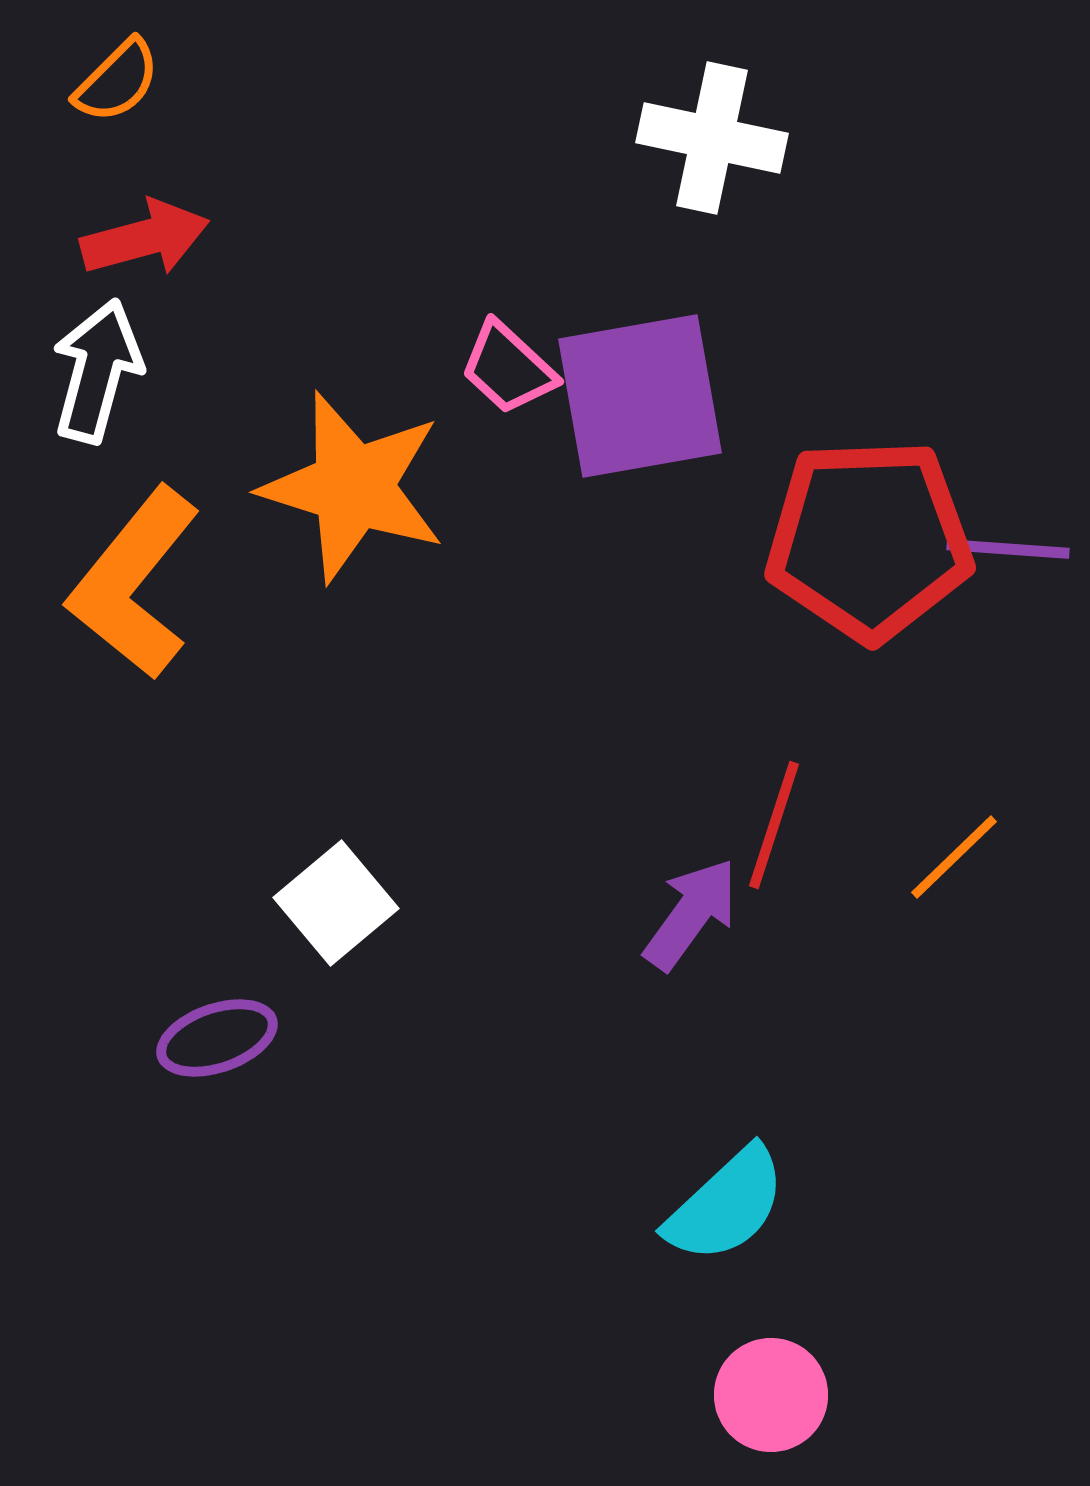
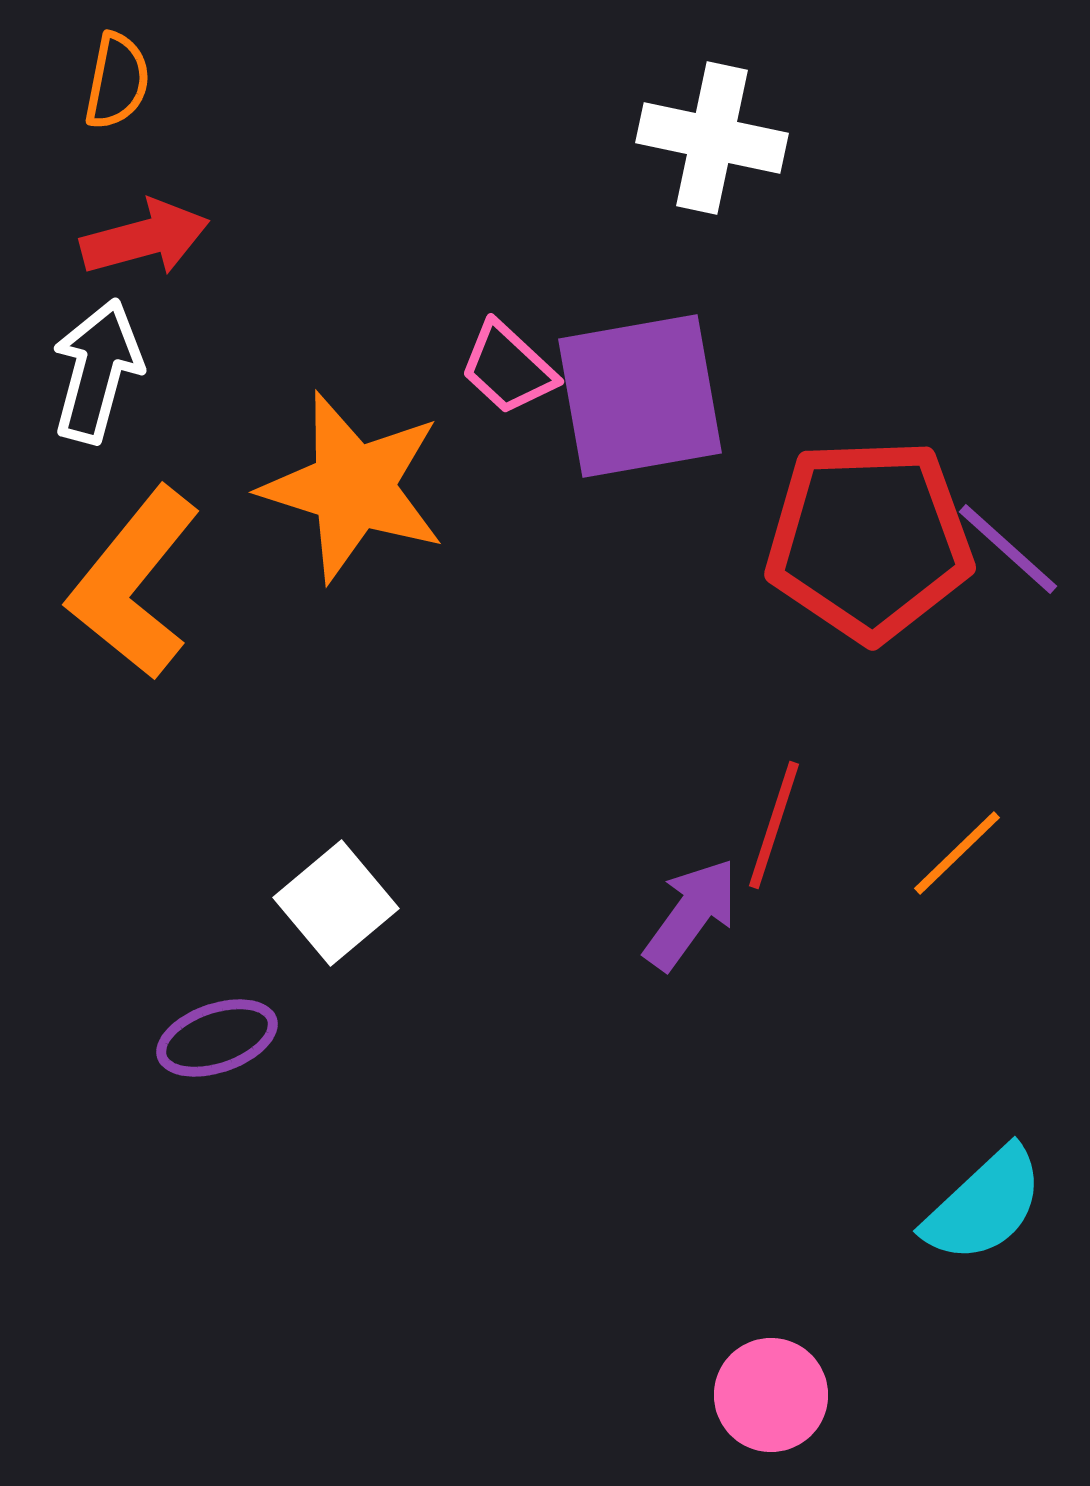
orange semicircle: rotated 34 degrees counterclockwise
purple line: rotated 38 degrees clockwise
orange line: moved 3 px right, 4 px up
cyan semicircle: moved 258 px right
